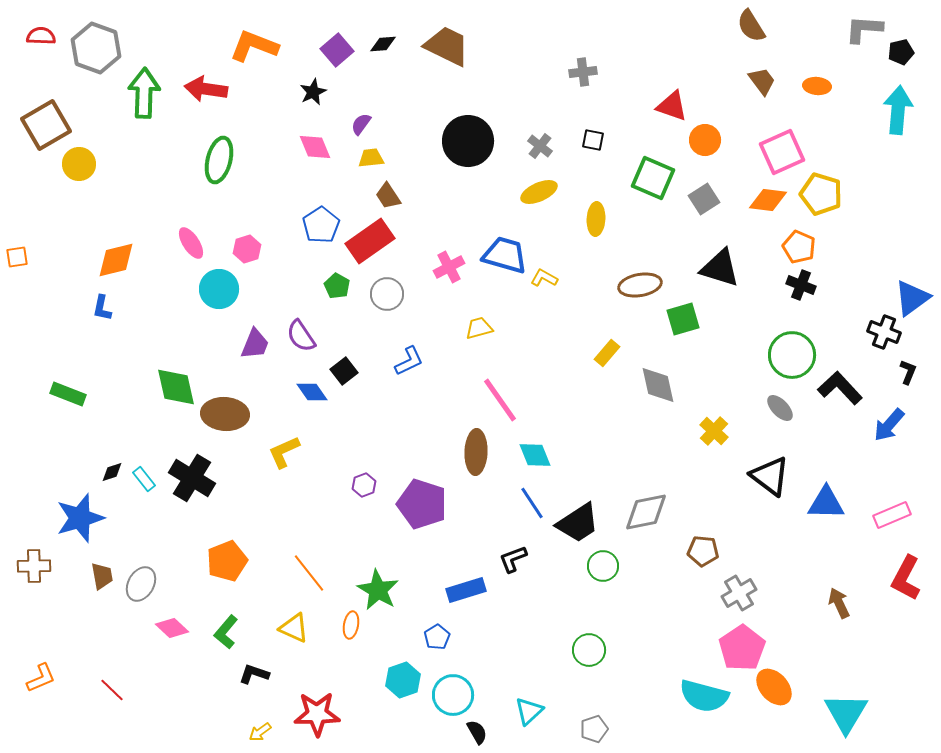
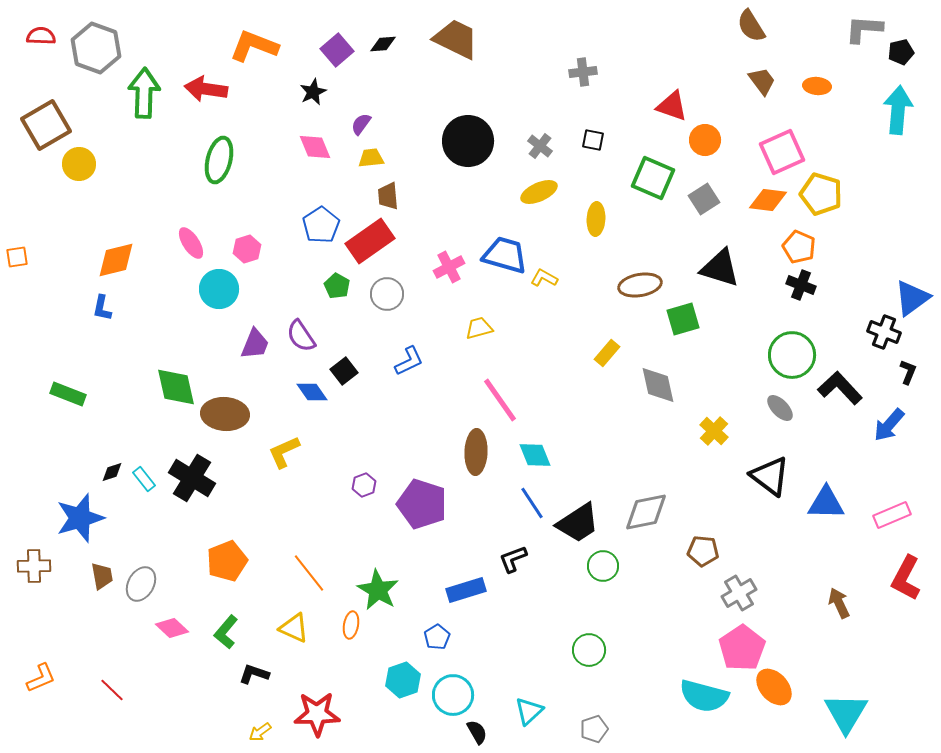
brown trapezoid at (447, 46): moved 9 px right, 7 px up
brown trapezoid at (388, 196): rotated 28 degrees clockwise
